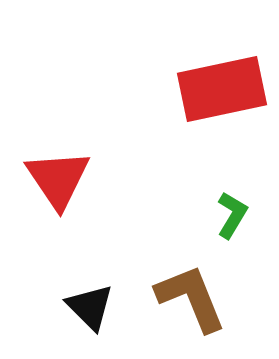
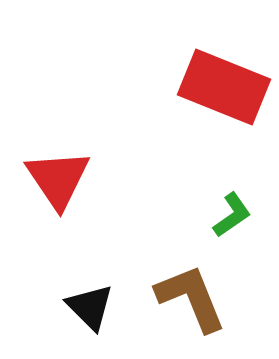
red rectangle: moved 2 px right, 2 px up; rotated 34 degrees clockwise
green L-shape: rotated 24 degrees clockwise
